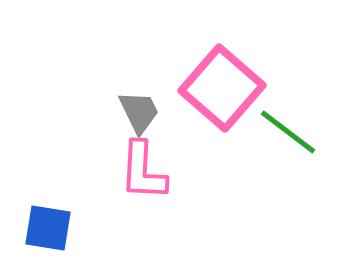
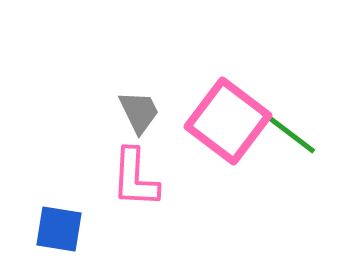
pink square: moved 6 px right, 33 px down; rotated 4 degrees counterclockwise
pink L-shape: moved 8 px left, 7 px down
blue square: moved 11 px right, 1 px down
